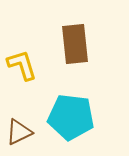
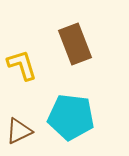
brown rectangle: rotated 15 degrees counterclockwise
brown triangle: moved 1 px up
